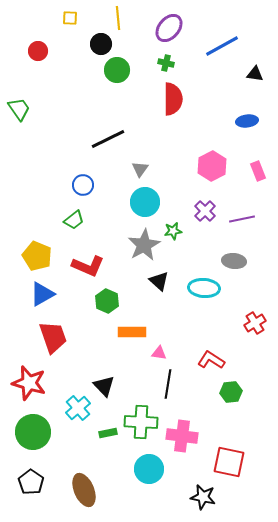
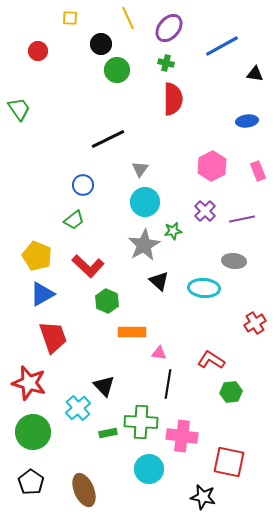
yellow line at (118, 18): moved 10 px right; rotated 20 degrees counterclockwise
red L-shape at (88, 266): rotated 20 degrees clockwise
